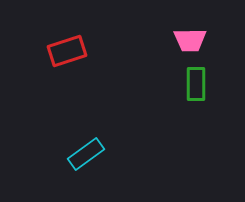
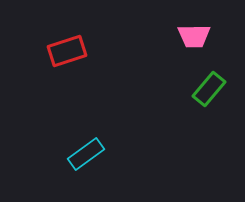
pink trapezoid: moved 4 px right, 4 px up
green rectangle: moved 13 px right, 5 px down; rotated 40 degrees clockwise
